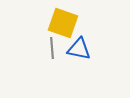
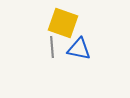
gray line: moved 1 px up
